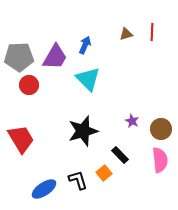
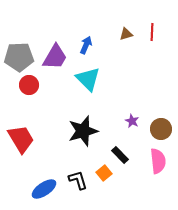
blue arrow: moved 1 px right
pink semicircle: moved 2 px left, 1 px down
